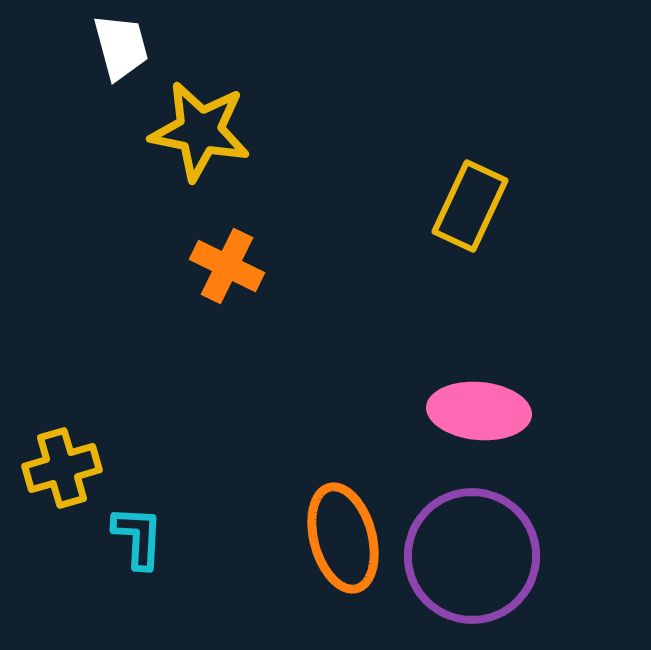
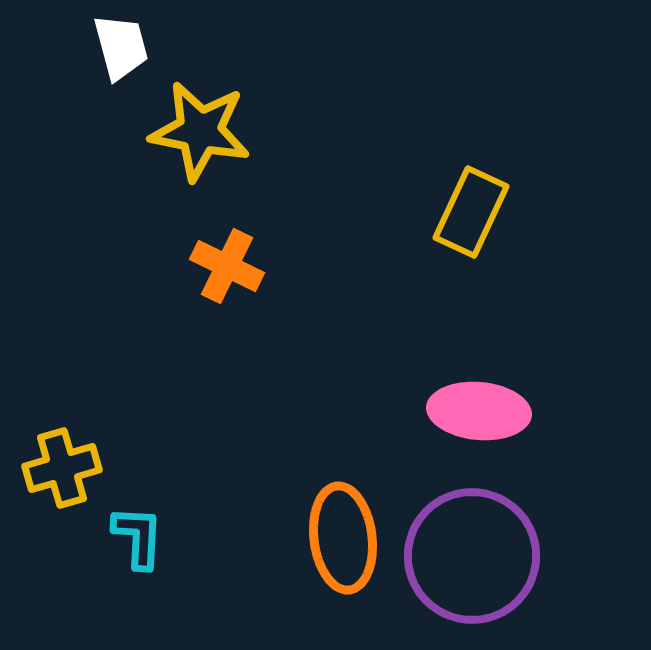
yellow rectangle: moved 1 px right, 6 px down
orange ellipse: rotated 8 degrees clockwise
